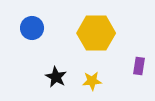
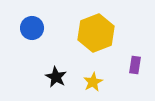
yellow hexagon: rotated 21 degrees counterclockwise
purple rectangle: moved 4 px left, 1 px up
yellow star: moved 1 px right, 1 px down; rotated 24 degrees counterclockwise
